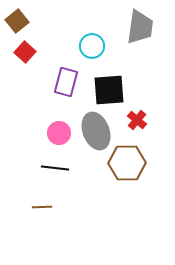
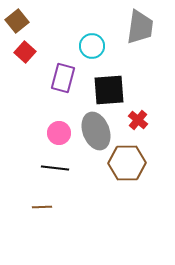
purple rectangle: moved 3 px left, 4 px up
red cross: moved 1 px right
